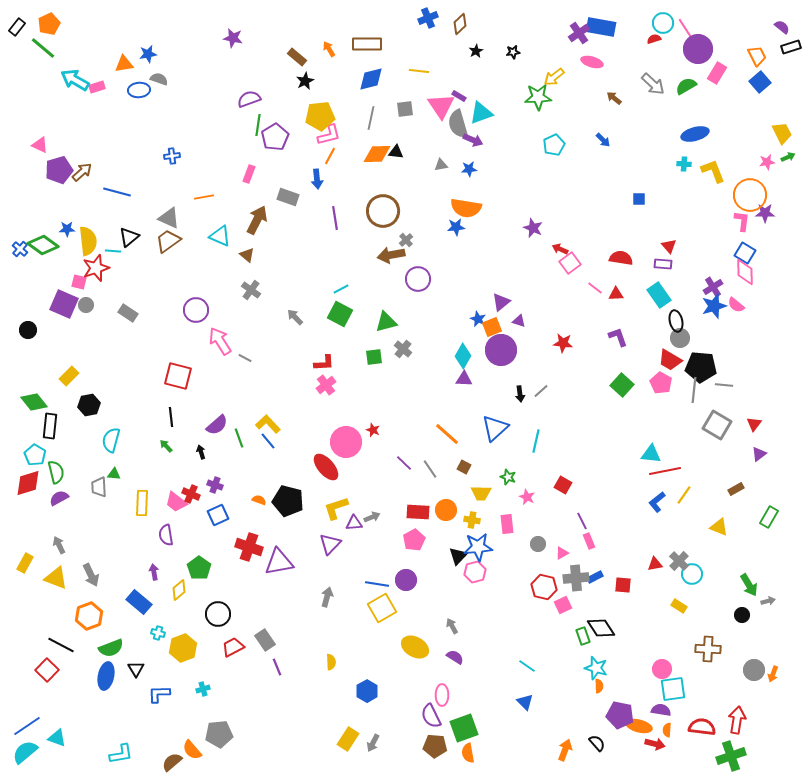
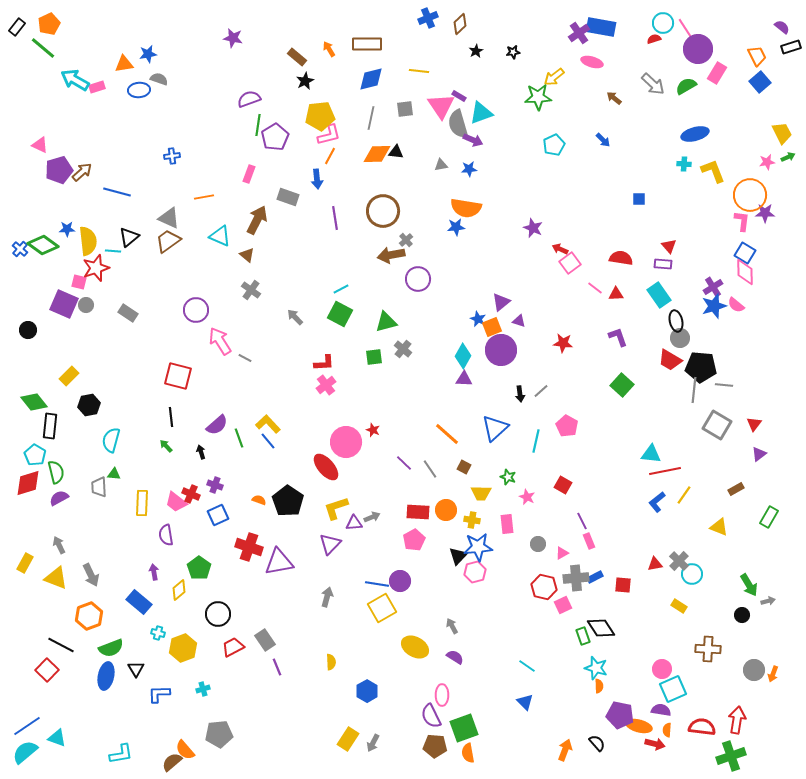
pink pentagon at (661, 383): moved 94 px left, 43 px down
black pentagon at (288, 501): rotated 20 degrees clockwise
purple circle at (406, 580): moved 6 px left, 1 px down
cyan square at (673, 689): rotated 16 degrees counterclockwise
orange semicircle at (192, 750): moved 7 px left
